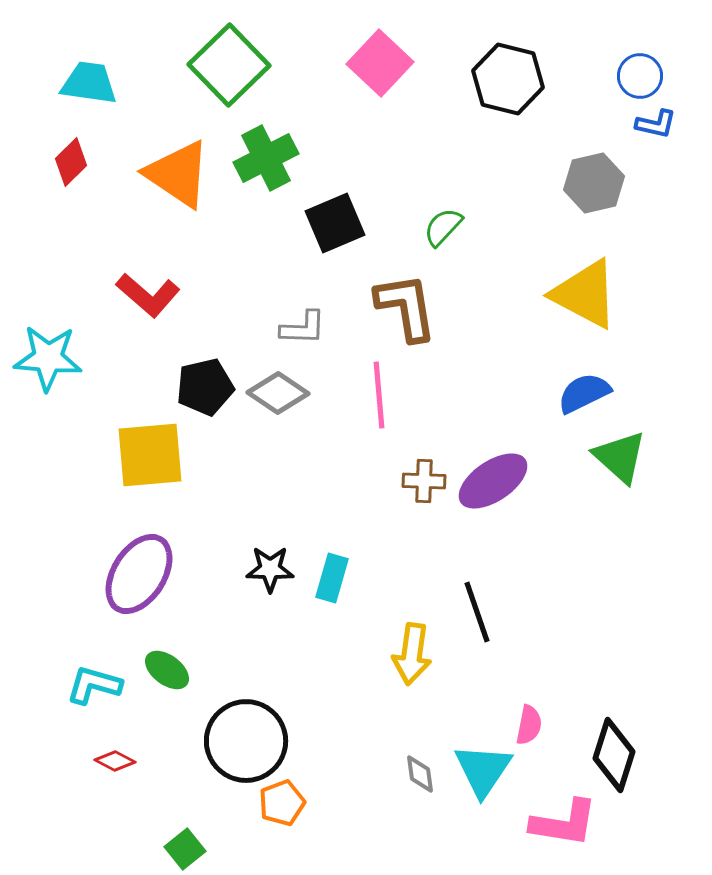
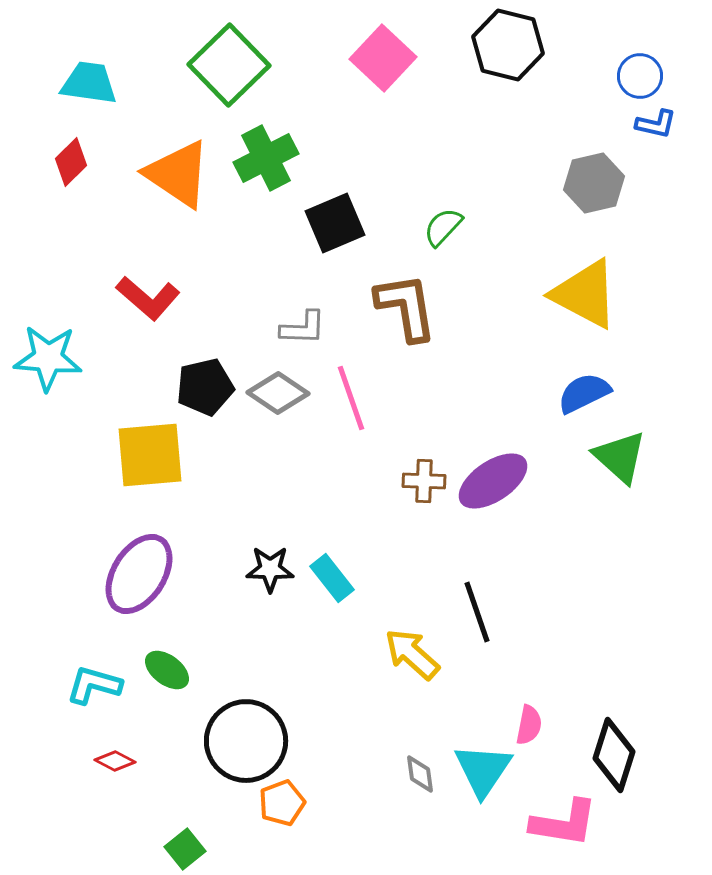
pink square at (380, 63): moved 3 px right, 5 px up
black hexagon at (508, 79): moved 34 px up
red L-shape at (148, 295): moved 3 px down
pink line at (379, 395): moved 28 px left, 3 px down; rotated 14 degrees counterclockwise
cyan rectangle at (332, 578): rotated 54 degrees counterclockwise
yellow arrow at (412, 654): rotated 124 degrees clockwise
